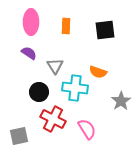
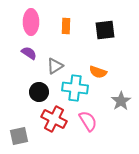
gray triangle: rotated 30 degrees clockwise
red cross: moved 1 px right
pink semicircle: moved 1 px right, 8 px up
